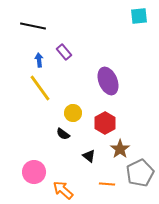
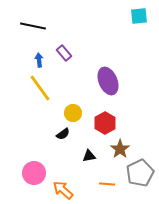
purple rectangle: moved 1 px down
black semicircle: rotated 72 degrees counterclockwise
black triangle: rotated 48 degrees counterclockwise
pink circle: moved 1 px down
